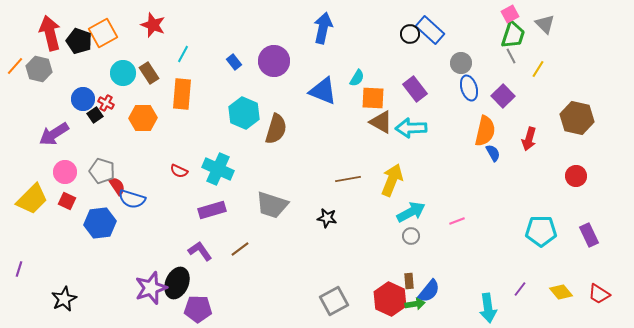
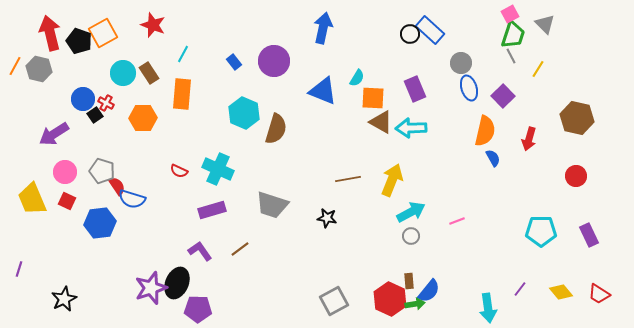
orange line at (15, 66): rotated 12 degrees counterclockwise
purple rectangle at (415, 89): rotated 15 degrees clockwise
blue semicircle at (493, 153): moved 5 px down
yellow trapezoid at (32, 199): rotated 112 degrees clockwise
